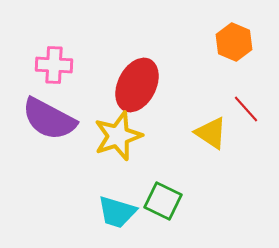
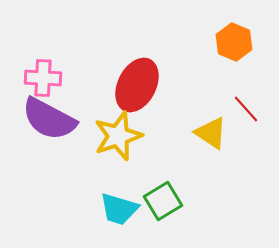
pink cross: moved 11 px left, 13 px down
green square: rotated 33 degrees clockwise
cyan trapezoid: moved 2 px right, 3 px up
